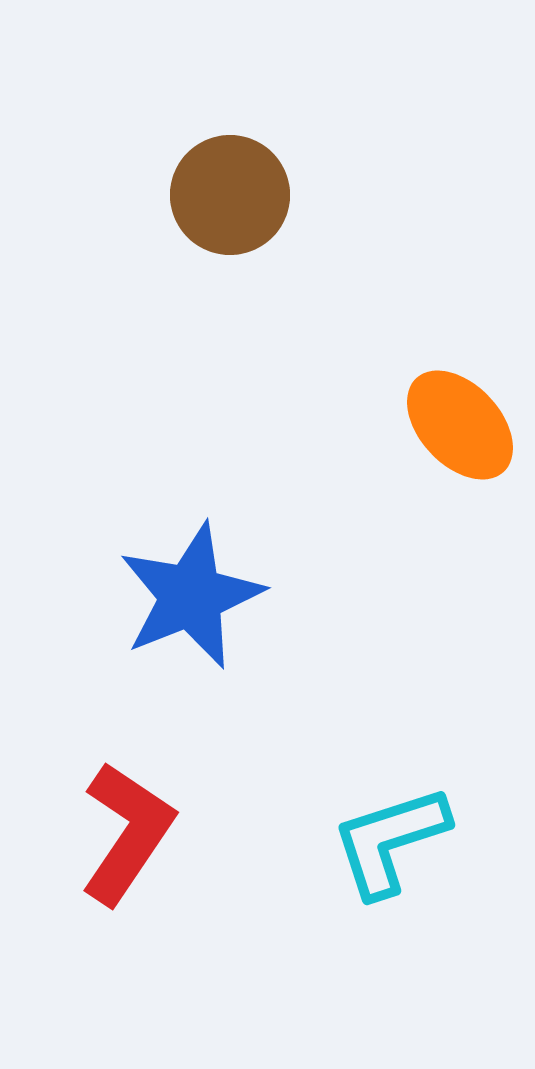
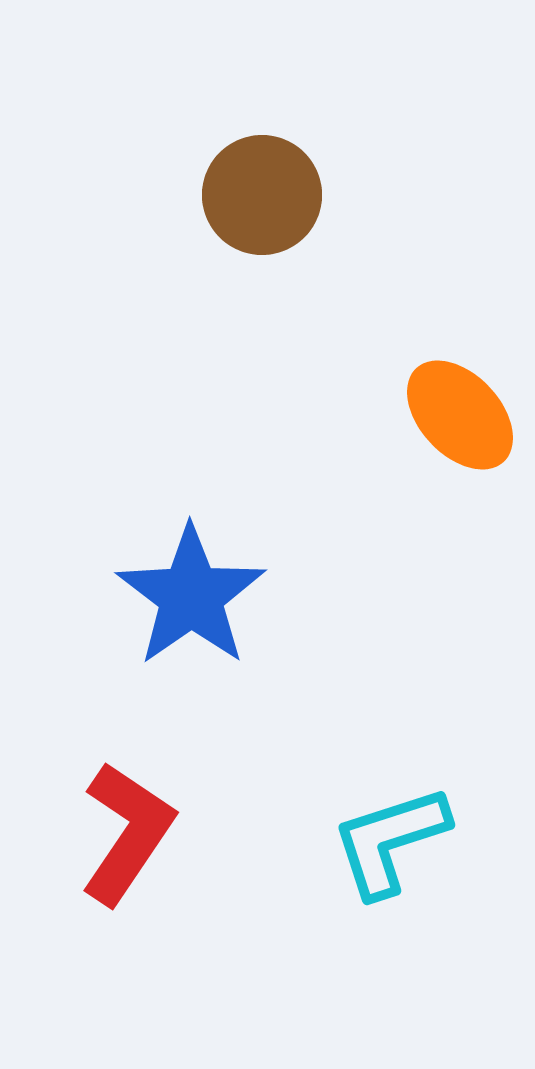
brown circle: moved 32 px right
orange ellipse: moved 10 px up
blue star: rotated 13 degrees counterclockwise
